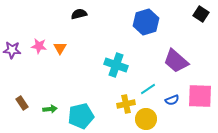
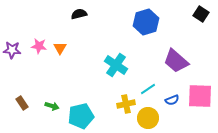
cyan cross: rotated 15 degrees clockwise
green arrow: moved 2 px right, 3 px up; rotated 24 degrees clockwise
yellow circle: moved 2 px right, 1 px up
